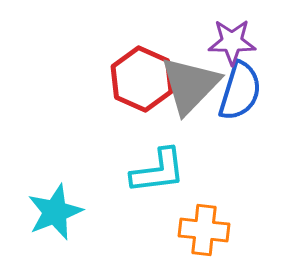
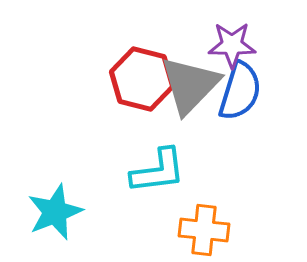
purple star: moved 3 px down
red hexagon: rotated 10 degrees counterclockwise
